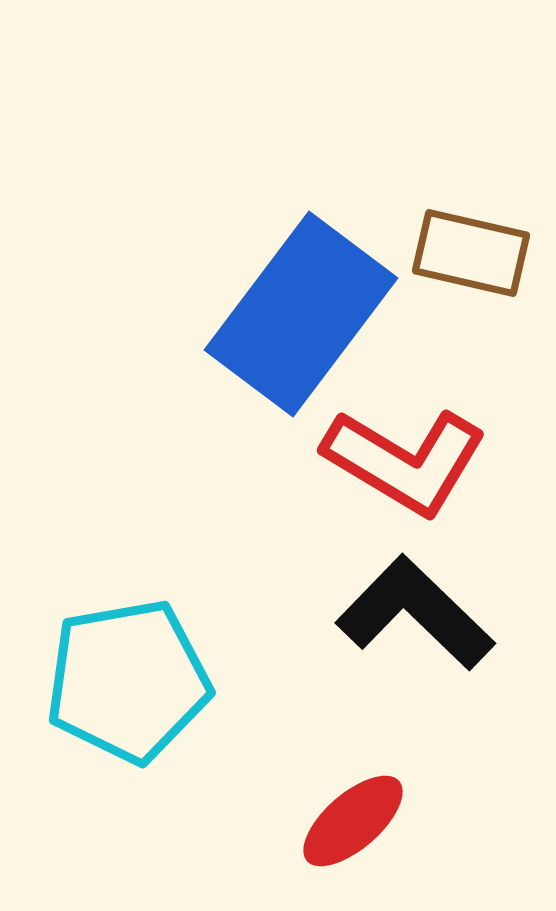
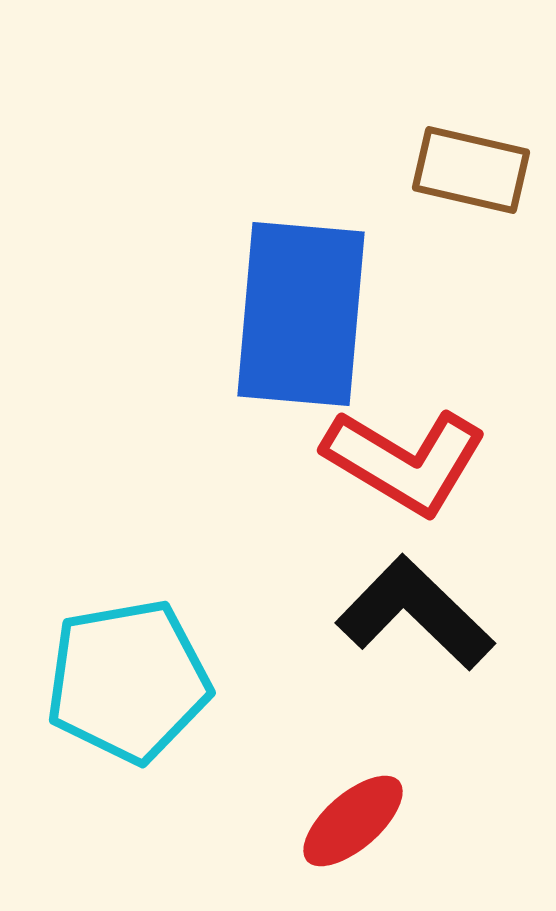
brown rectangle: moved 83 px up
blue rectangle: rotated 32 degrees counterclockwise
